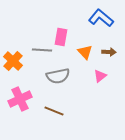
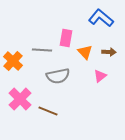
pink rectangle: moved 5 px right, 1 px down
pink cross: rotated 20 degrees counterclockwise
brown line: moved 6 px left
